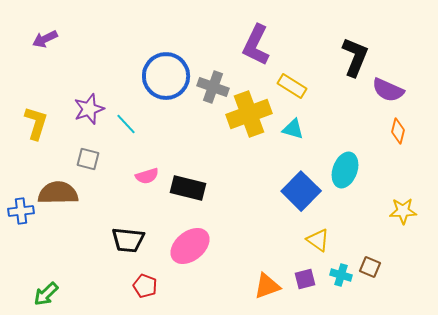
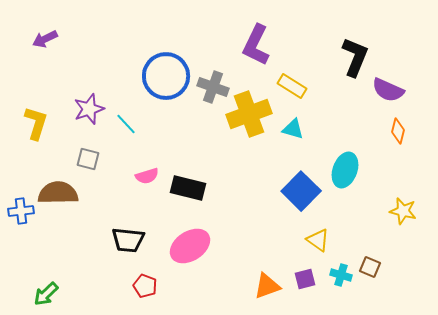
yellow star: rotated 16 degrees clockwise
pink ellipse: rotated 6 degrees clockwise
